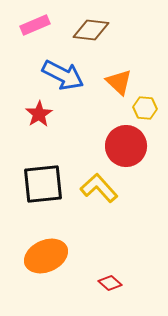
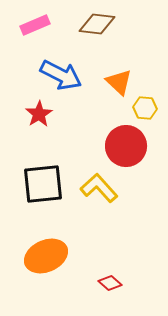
brown diamond: moved 6 px right, 6 px up
blue arrow: moved 2 px left
